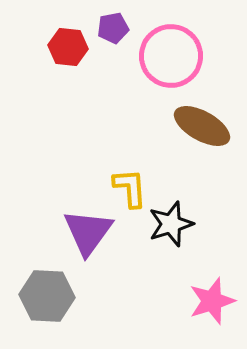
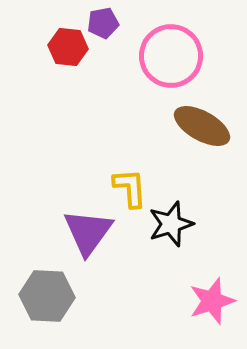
purple pentagon: moved 10 px left, 5 px up
